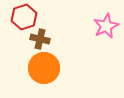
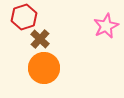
brown cross: rotated 30 degrees clockwise
